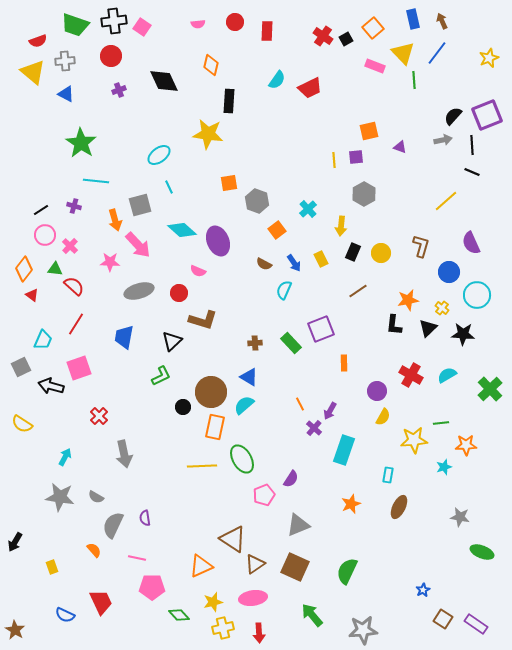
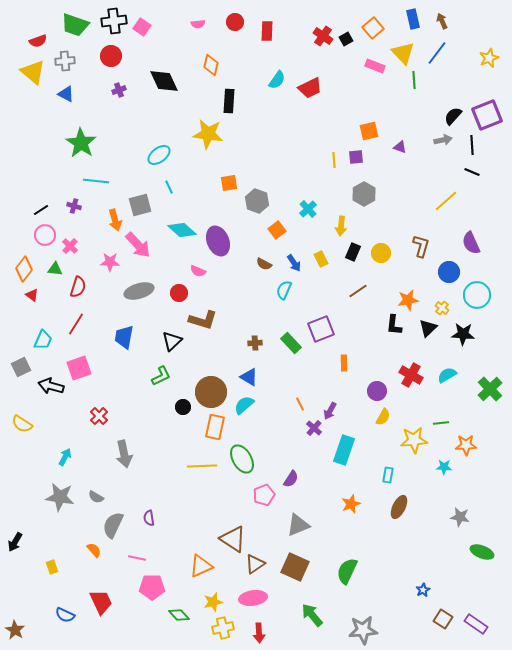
red semicircle at (74, 286): moved 4 px right, 1 px down; rotated 65 degrees clockwise
cyan star at (444, 467): rotated 21 degrees clockwise
purple semicircle at (145, 518): moved 4 px right
